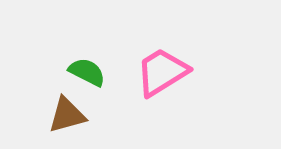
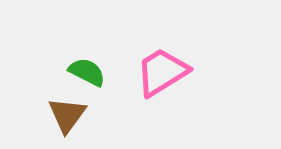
brown triangle: rotated 39 degrees counterclockwise
